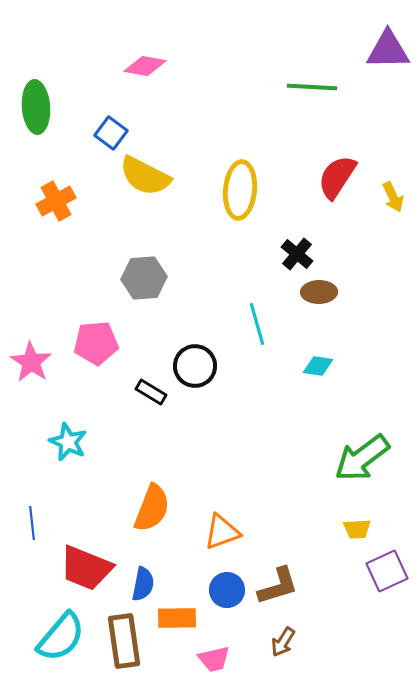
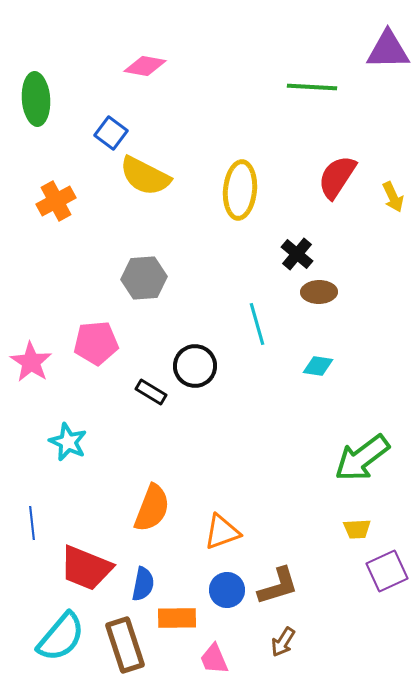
green ellipse: moved 8 px up
brown rectangle: moved 1 px right, 4 px down; rotated 10 degrees counterclockwise
pink trapezoid: rotated 80 degrees clockwise
